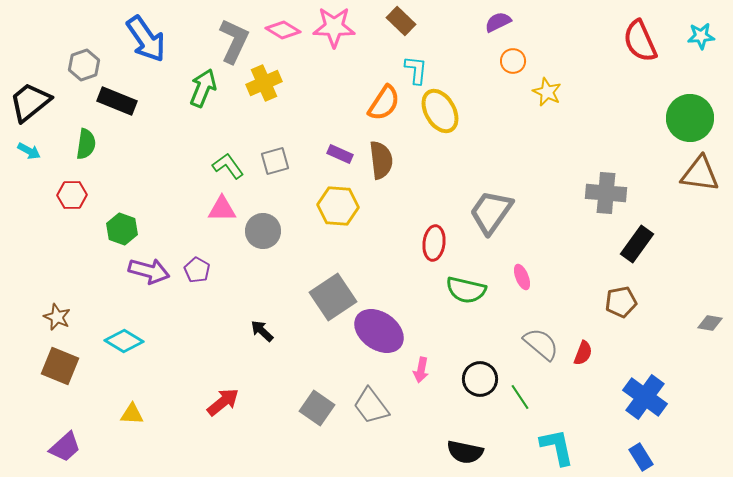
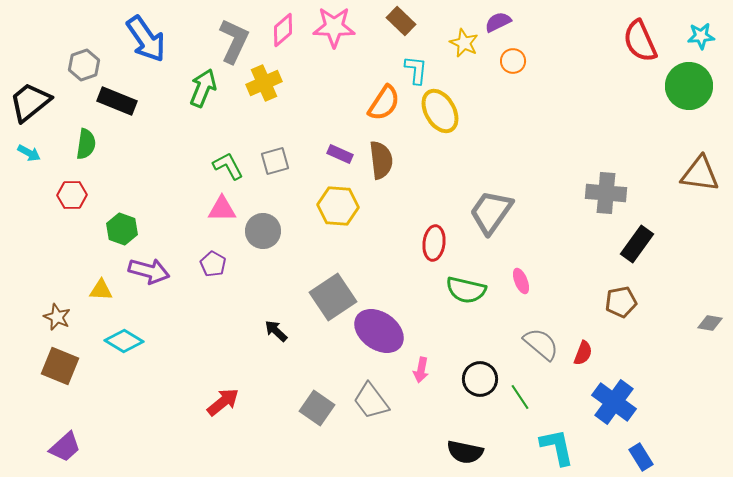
pink diamond at (283, 30): rotated 72 degrees counterclockwise
yellow star at (547, 92): moved 83 px left, 49 px up
green circle at (690, 118): moved 1 px left, 32 px up
cyan arrow at (29, 151): moved 2 px down
green L-shape at (228, 166): rotated 8 degrees clockwise
purple pentagon at (197, 270): moved 16 px right, 6 px up
pink ellipse at (522, 277): moved 1 px left, 4 px down
black arrow at (262, 331): moved 14 px right
blue cross at (645, 397): moved 31 px left, 5 px down
gray trapezoid at (371, 406): moved 5 px up
yellow triangle at (132, 414): moved 31 px left, 124 px up
